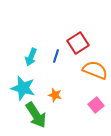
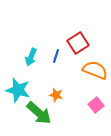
cyan star: moved 5 px left, 2 px down
orange star: moved 1 px right
green arrow: moved 3 px right, 2 px up; rotated 16 degrees counterclockwise
